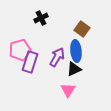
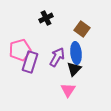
black cross: moved 5 px right
blue ellipse: moved 2 px down
black triangle: rotated 21 degrees counterclockwise
